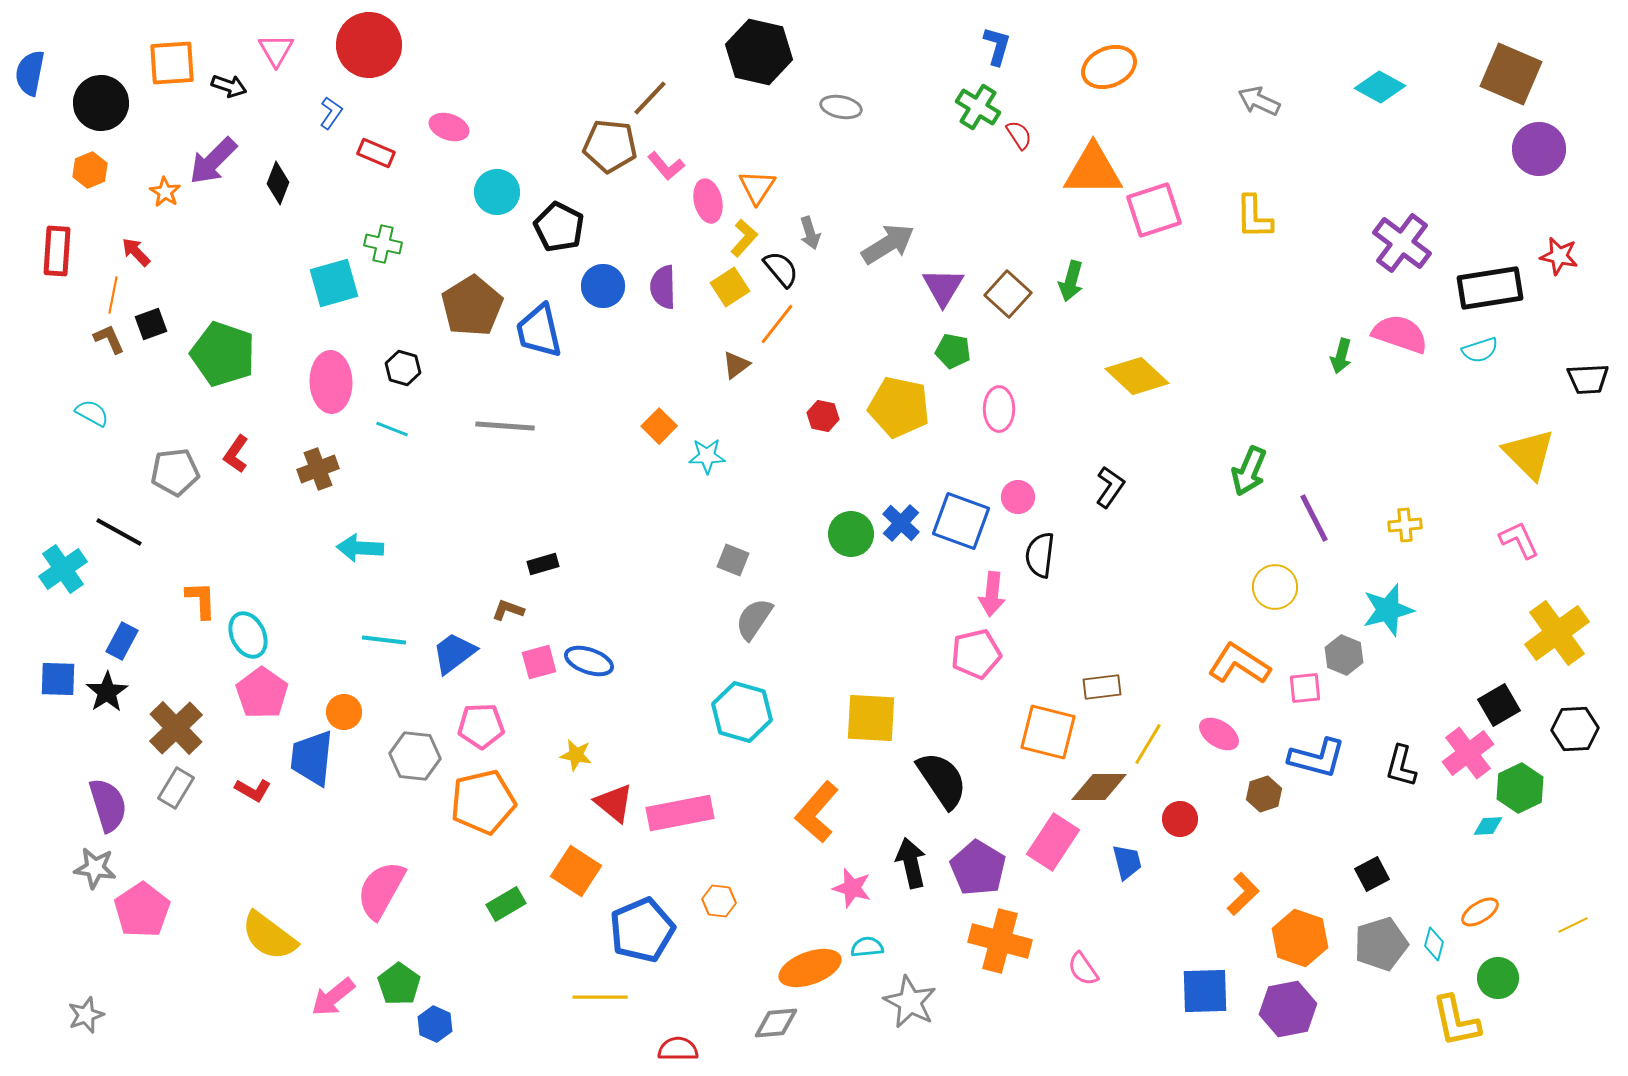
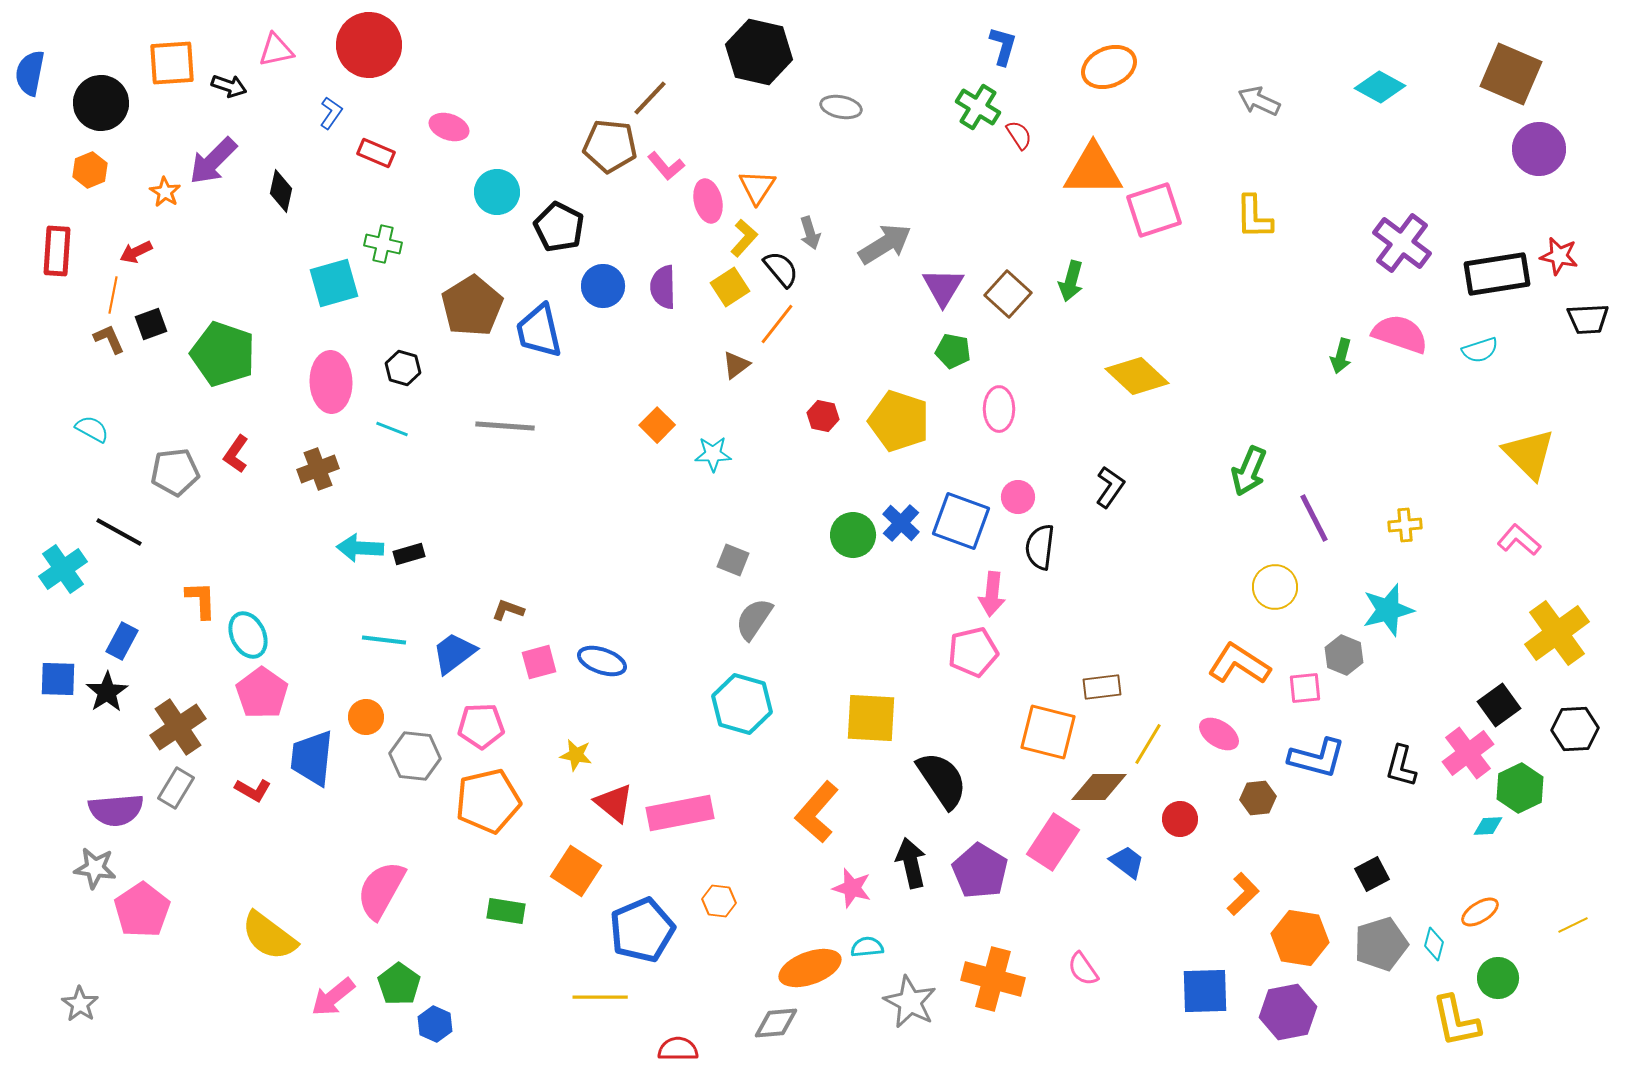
blue L-shape at (997, 46): moved 6 px right
pink triangle at (276, 50): rotated 48 degrees clockwise
black diamond at (278, 183): moved 3 px right, 8 px down; rotated 9 degrees counterclockwise
gray arrow at (888, 244): moved 3 px left
red arrow at (136, 252): rotated 72 degrees counterclockwise
black rectangle at (1490, 288): moved 7 px right, 14 px up
black trapezoid at (1588, 379): moved 60 px up
yellow pentagon at (899, 407): moved 14 px down; rotated 6 degrees clockwise
cyan semicircle at (92, 413): moved 16 px down
orange square at (659, 426): moved 2 px left, 1 px up
cyan star at (707, 456): moved 6 px right, 2 px up
green circle at (851, 534): moved 2 px right, 1 px down
pink L-shape at (1519, 540): rotated 24 degrees counterclockwise
black semicircle at (1040, 555): moved 8 px up
black rectangle at (543, 564): moved 134 px left, 10 px up
pink pentagon at (976, 654): moved 3 px left, 2 px up
blue ellipse at (589, 661): moved 13 px right
black square at (1499, 705): rotated 6 degrees counterclockwise
orange circle at (344, 712): moved 22 px right, 5 px down
cyan hexagon at (742, 712): moved 8 px up
brown cross at (176, 728): moved 2 px right, 1 px up; rotated 10 degrees clockwise
brown hexagon at (1264, 794): moved 6 px left, 4 px down; rotated 12 degrees clockwise
orange pentagon at (483, 802): moved 5 px right, 1 px up
purple semicircle at (108, 805): moved 8 px right, 5 px down; rotated 102 degrees clockwise
blue trapezoid at (1127, 862): rotated 39 degrees counterclockwise
purple pentagon at (978, 868): moved 2 px right, 3 px down
green rectangle at (506, 904): moved 7 px down; rotated 39 degrees clockwise
orange hexagon at (1300, 938): rotated 10 degrees counterclockwise
orange cross at (1000, 941): moved 7 px left, 38 px down
purple hexagon at (1288, 1009): moved 3 px down
gray star at (86, 1015): moved 6 px left, 11 px up; rotated 18 degrees counterclockwise
